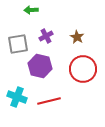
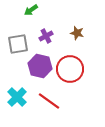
green arrow: rotated 32 degrees counterclockwise
brown star: moved 4 px up; rotated 16 degrees counterclockwise
red circle: moved 13 px left
cyan cross: rotated 24 degrees clockwise
red line: rotated 50 degrees clockwise
